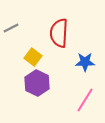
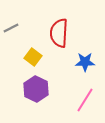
purple hexagon: moved 1 px left, 6 px down
